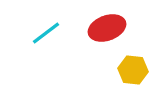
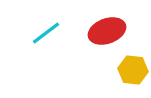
red ellipse: moved 3 px down
